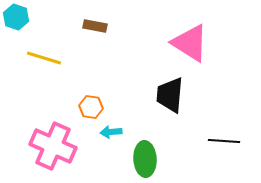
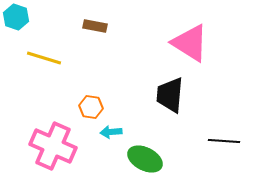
green ellipse: rotated 60 degrees counterclockwise
